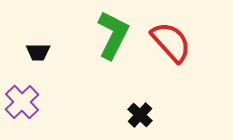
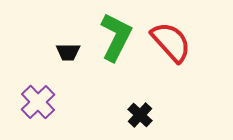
green L-shape: moved 3 px right, 2 px down
black trapezoid: moved 30 px right
purple cross: moved 16 px right
